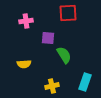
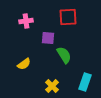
red square: moved 4 px down
yellow semicircle: rotated 32 degrees counterclockwise
yellow cross: rotated 32 degrees counterclockwise
